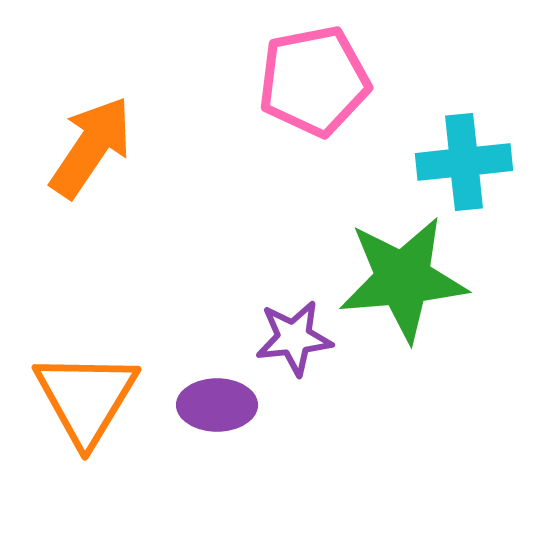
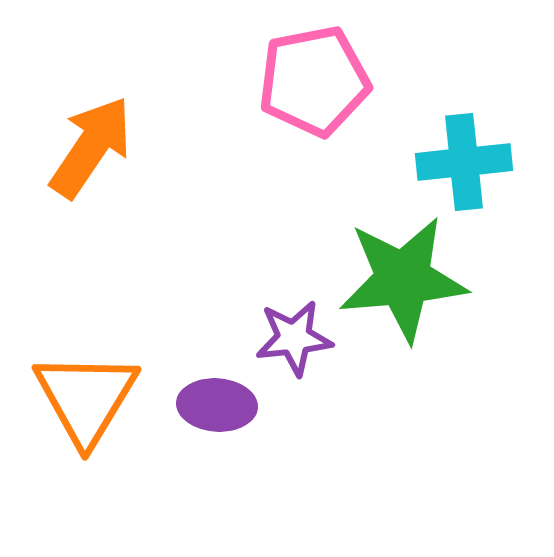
purple ellipse: rotated 4 degrees clockwise
